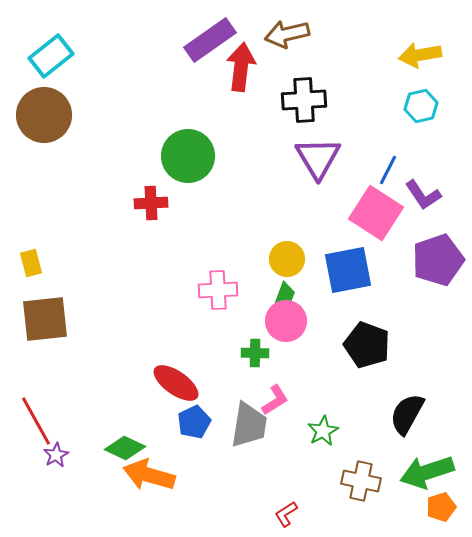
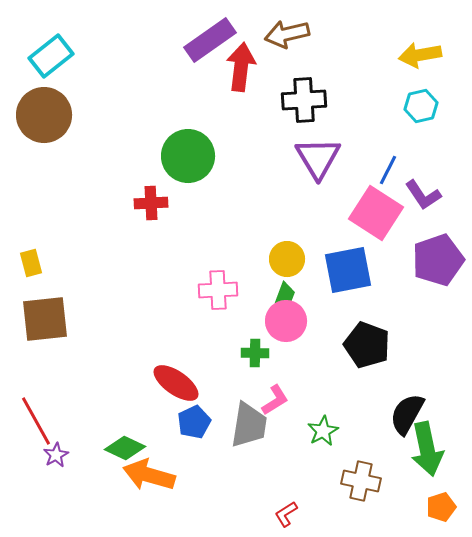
green arrow: moved 23 px up; rotated 84 degrees counterclockwise
